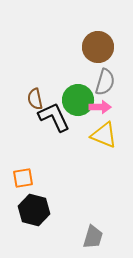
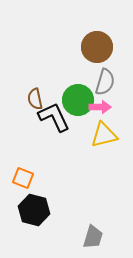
brown circle: moved 1 px left
yellow triangle: rotated 36 degrees counterclockwise
orange square: rotated 30 degrees clockwise
